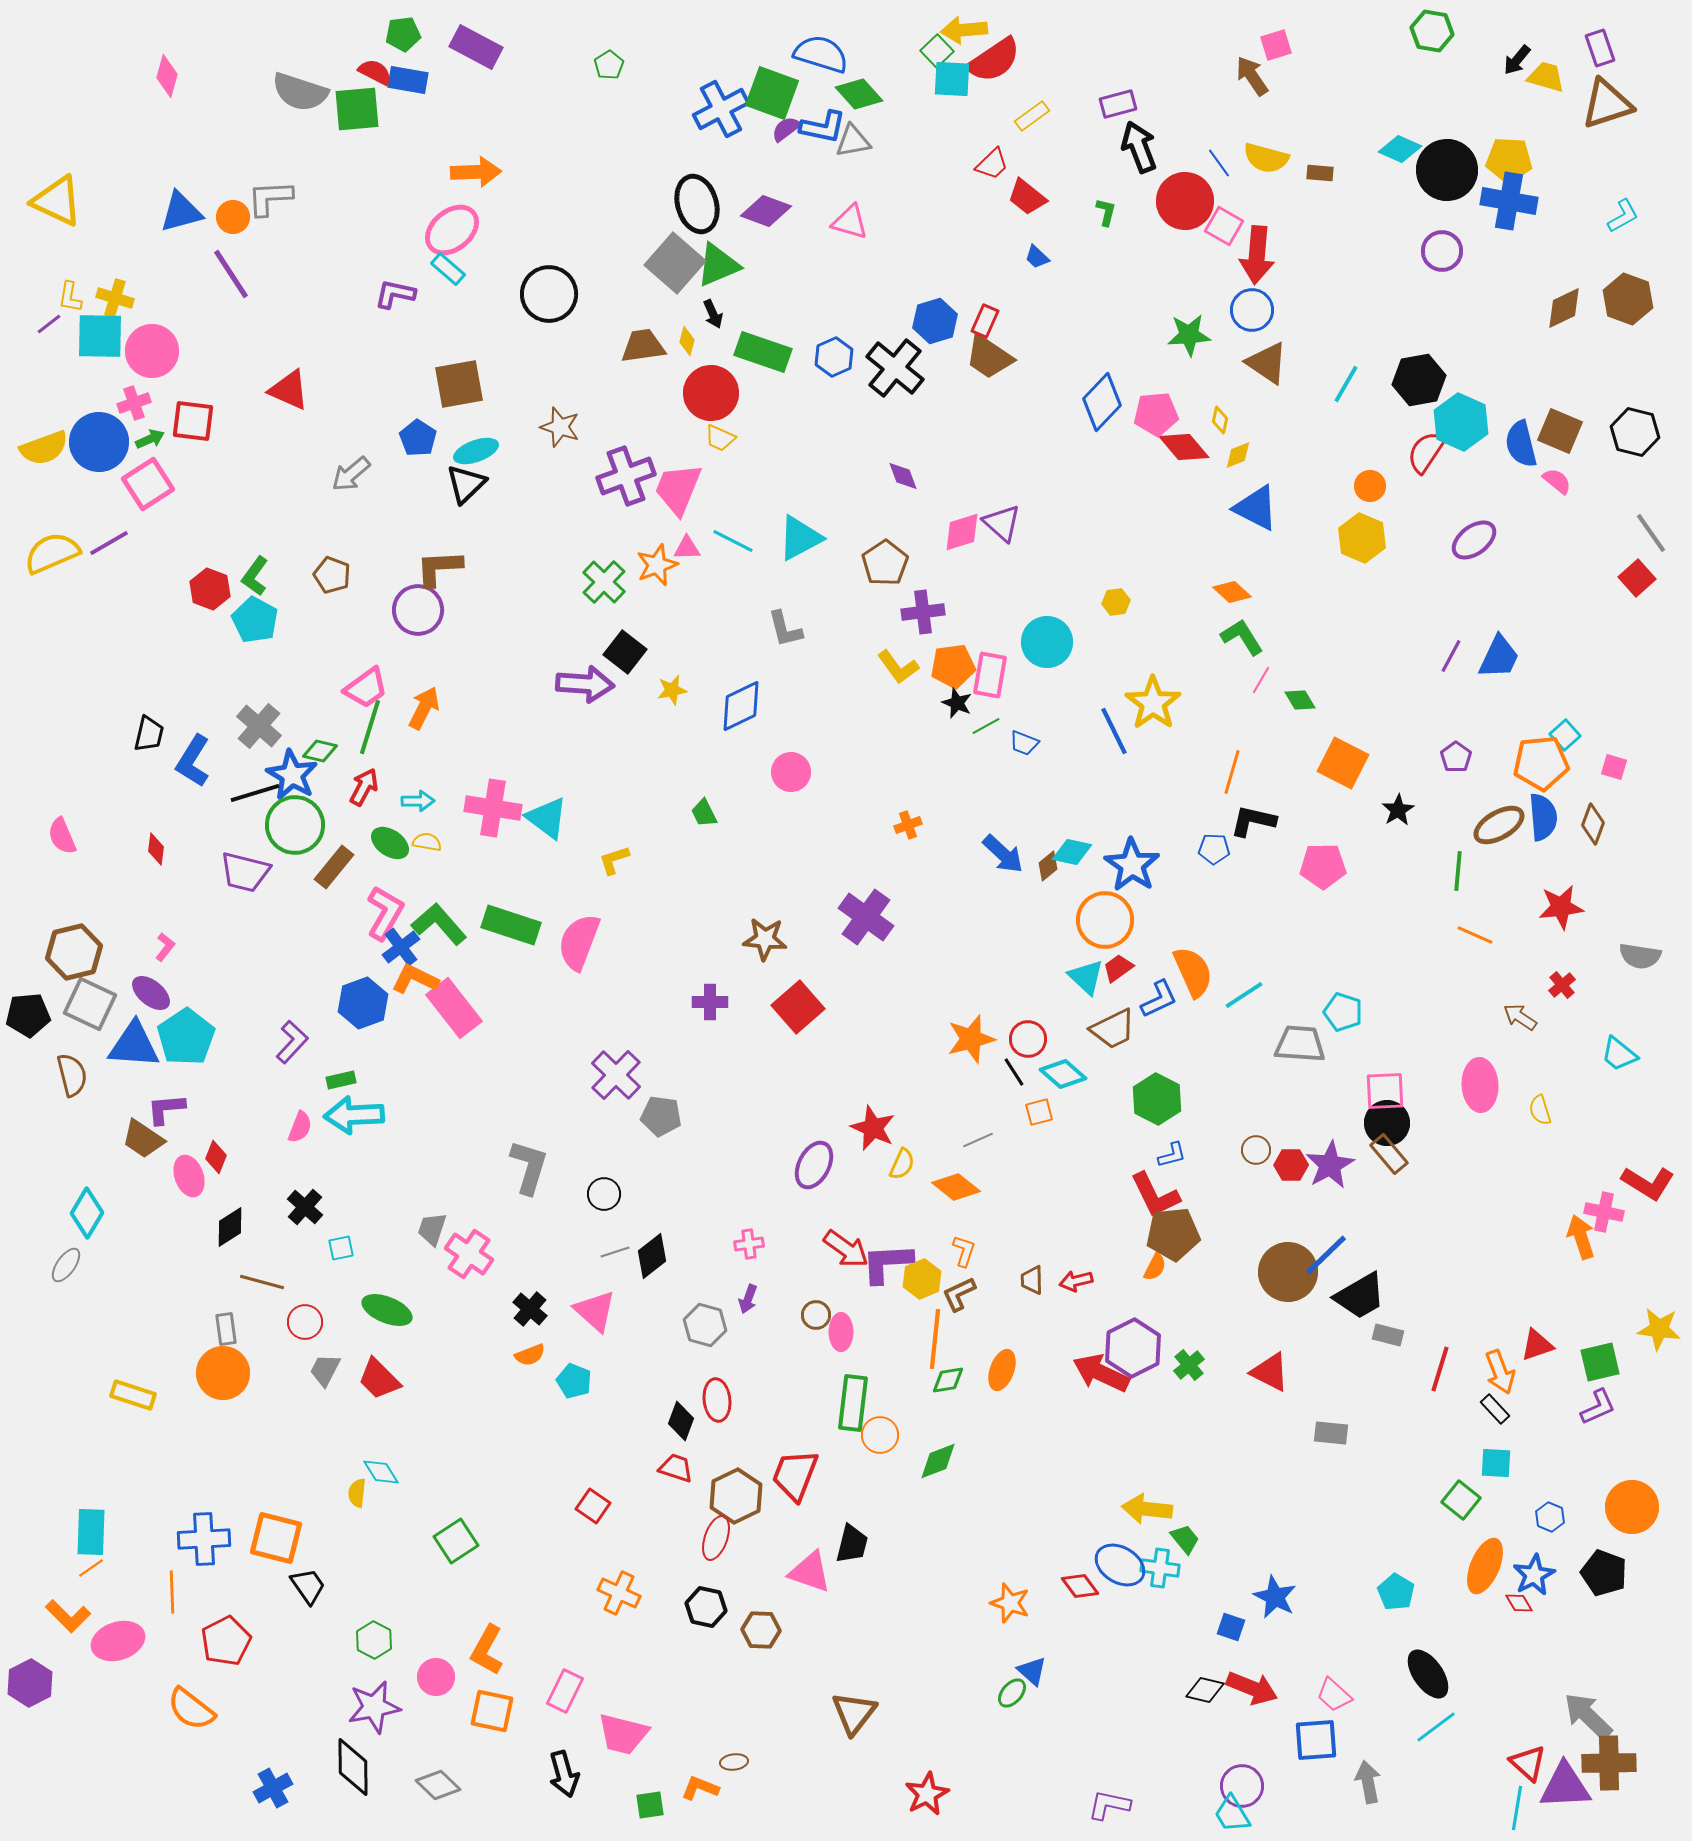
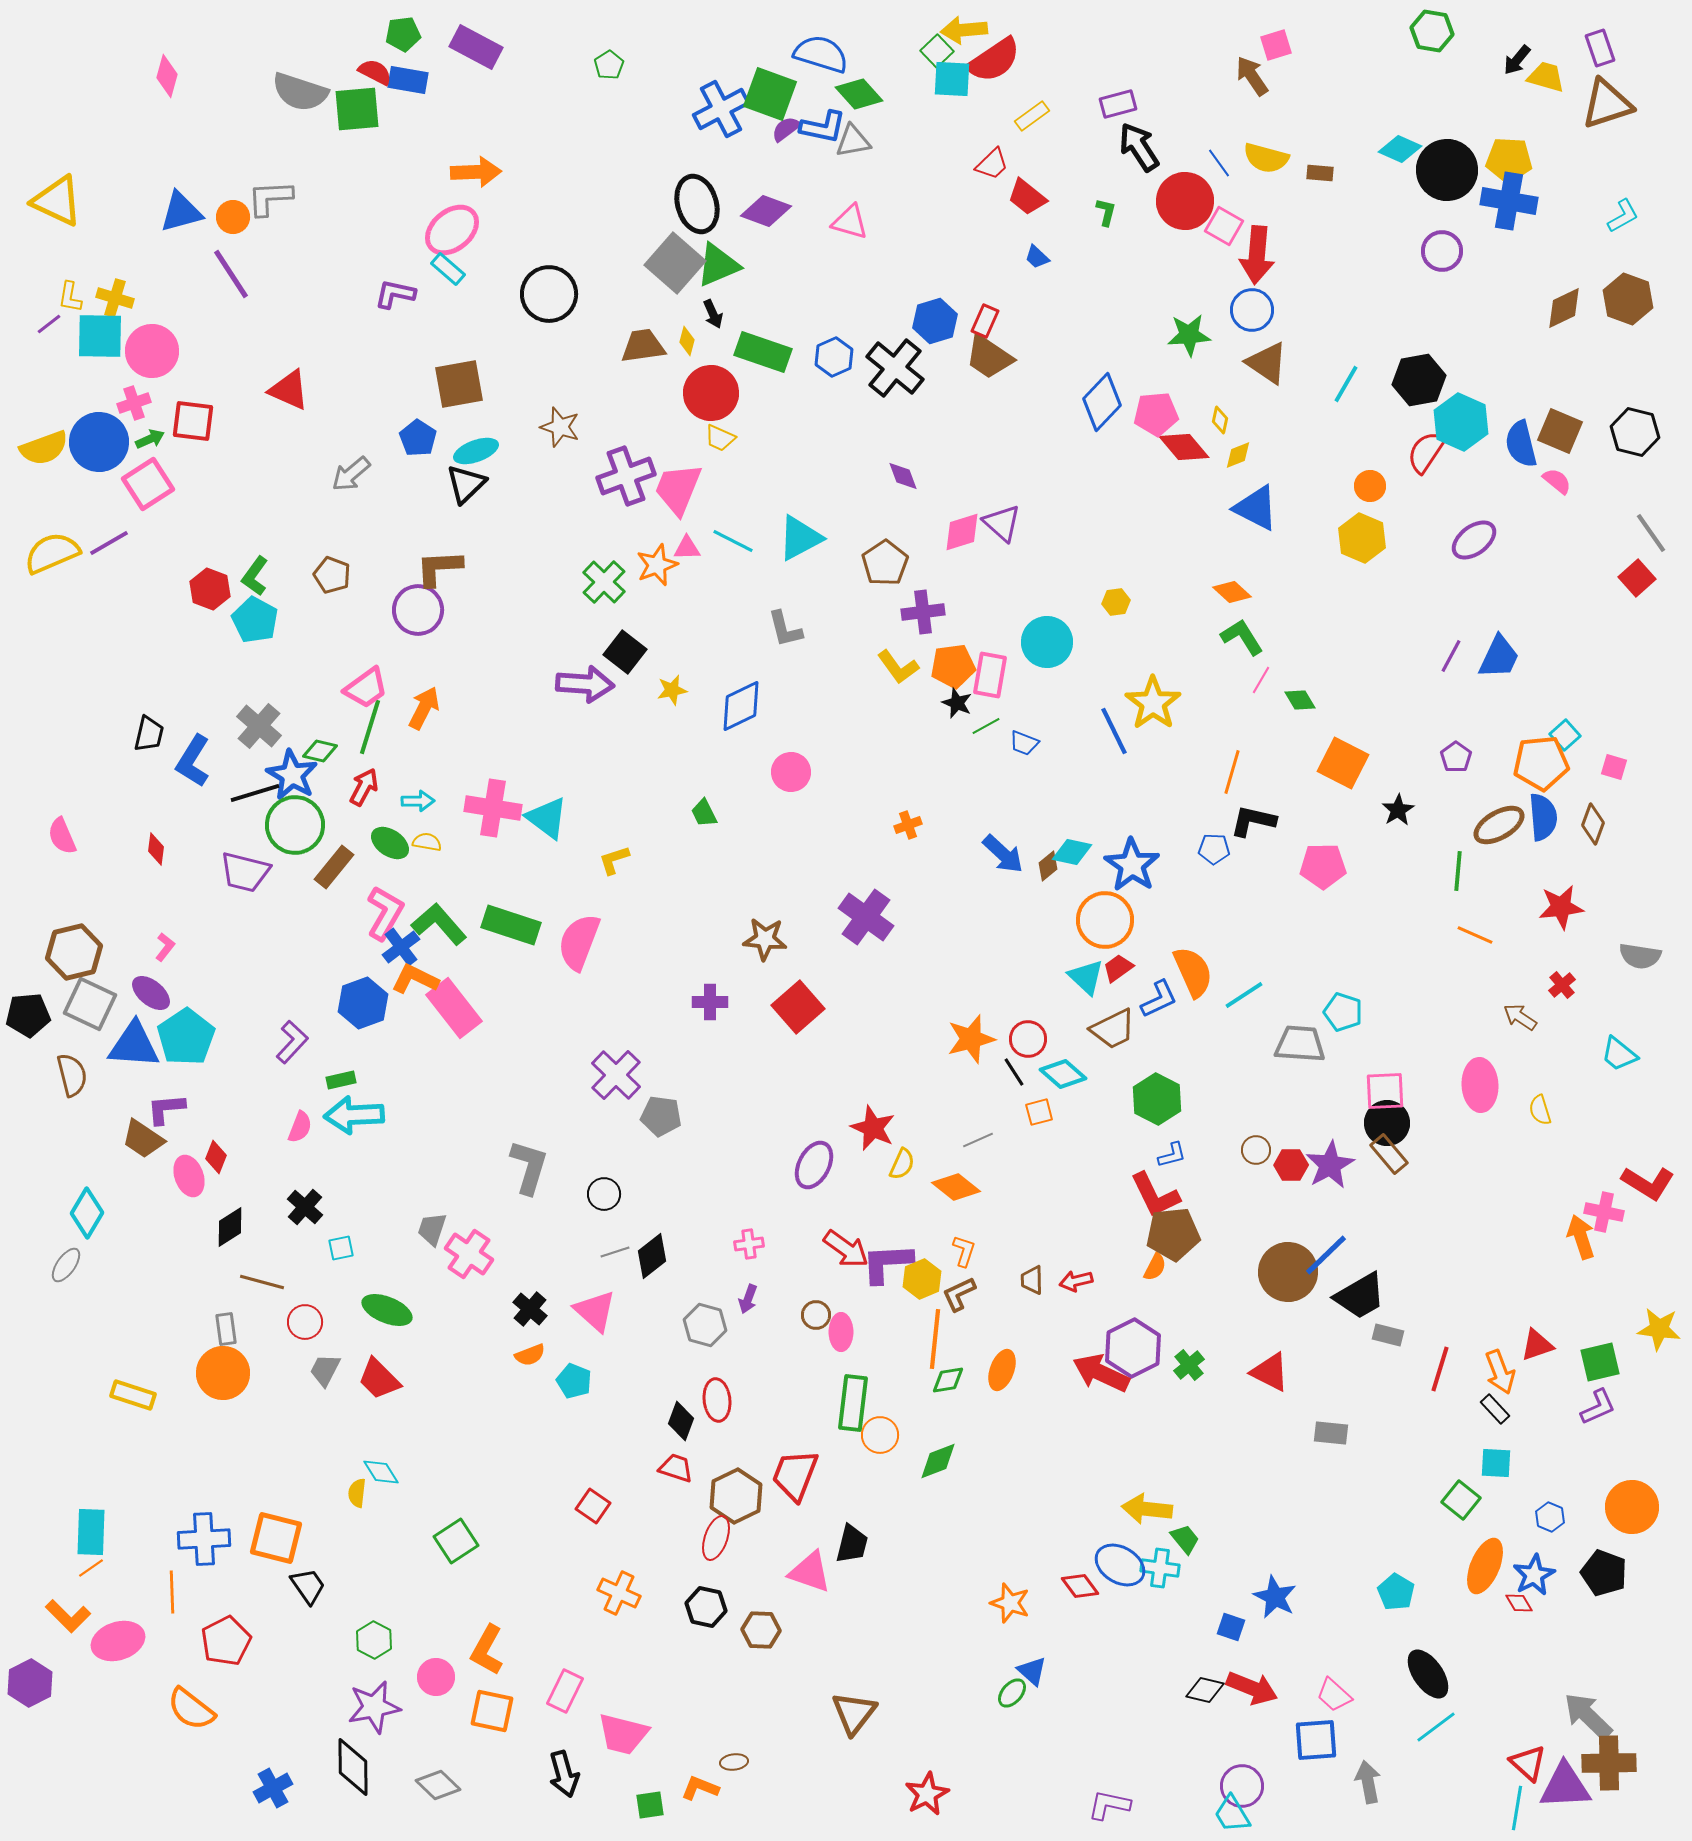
green square at (772, 93): moved 2 px left, 1 px down
black arrow at (1139, 147): rotated 12 degrees counterclockwise
